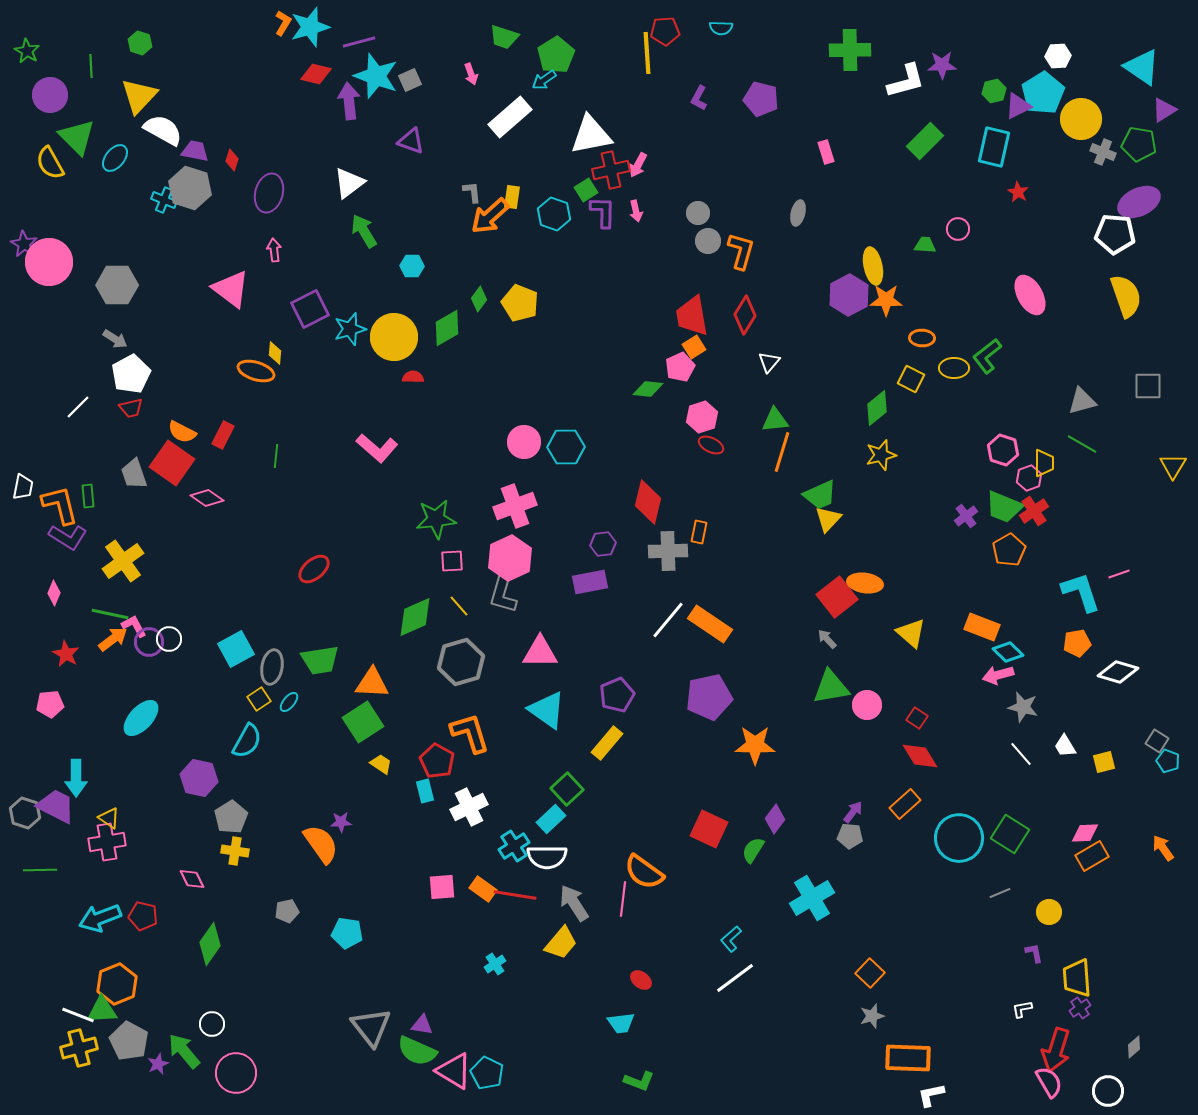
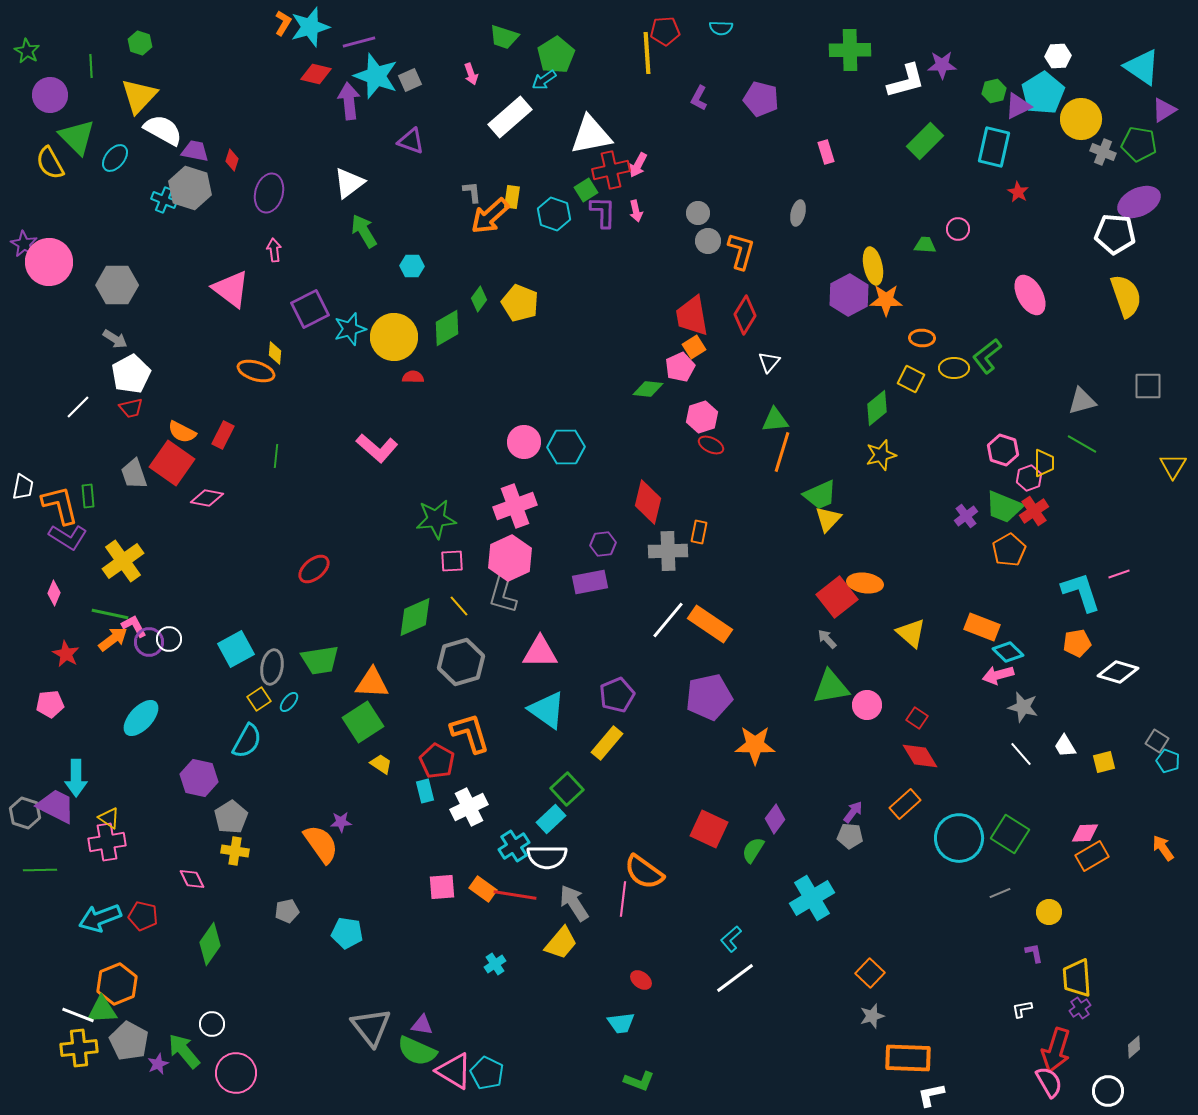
pink diamond at (207, 498): rotated 24 degrees counterclockwise
yellow cross at (79, 1048): rotated 9 degrees clockwise
